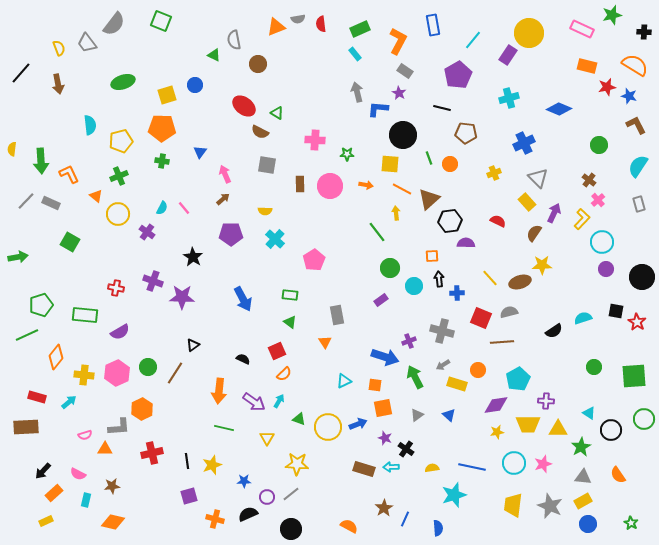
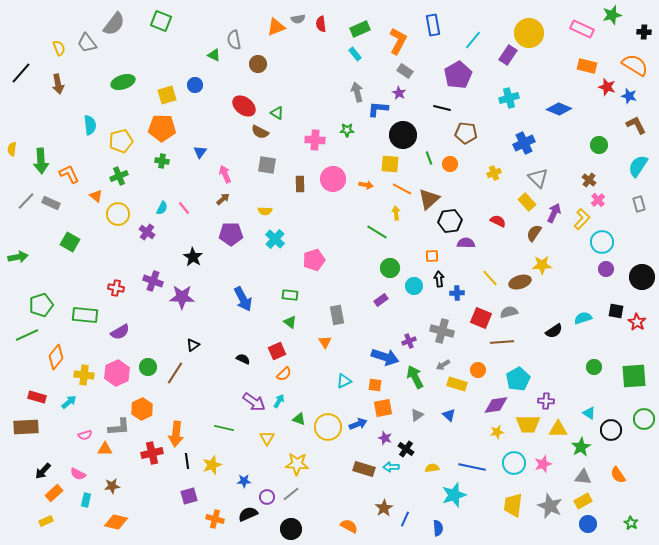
red star at (607, 87): rotated 30 degrees clockwise
green star at (347, 154): moved 24 px up
pink circle at (330, 186): moved 3 px right, 7 px up
green line at (377, 232): rotated 20 degrees counterclockwise
pink pentagon at (314, 260): rotated 15 degrees clockwise
orange arrow at (219, 391): moved 43 px left, 43 px down
orange diamond at (113, 522): moved 3 px right
